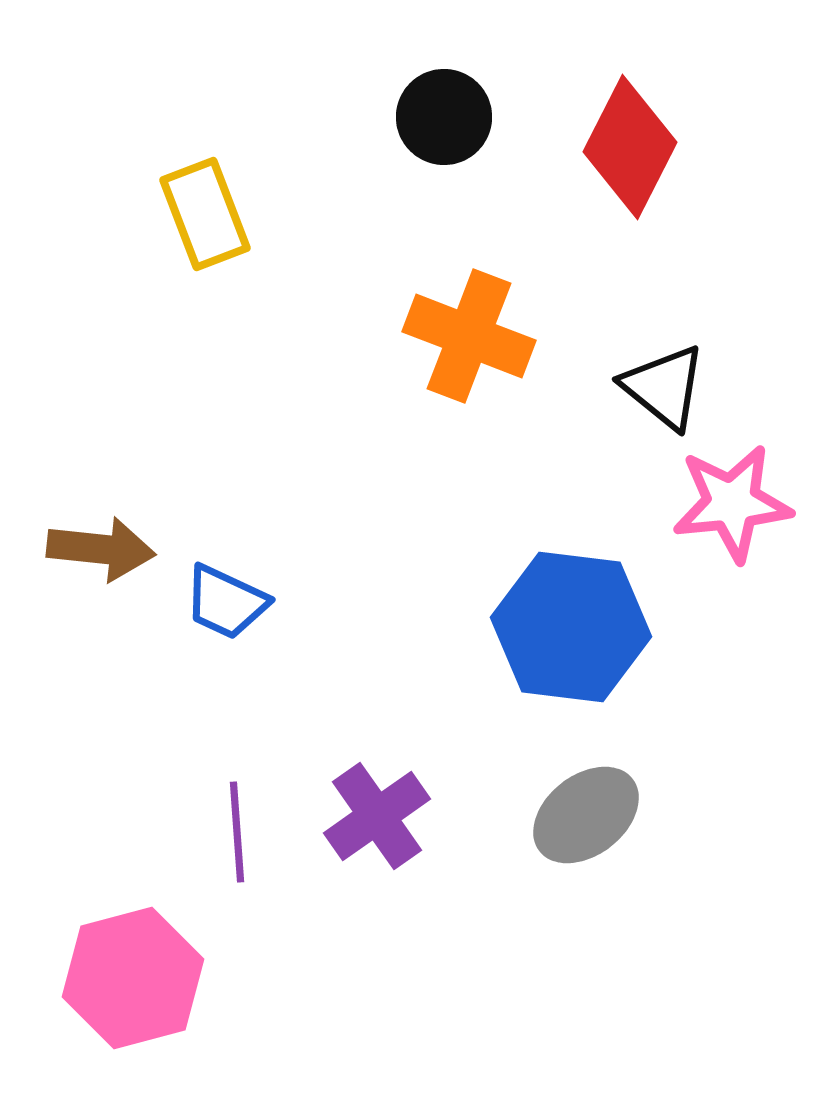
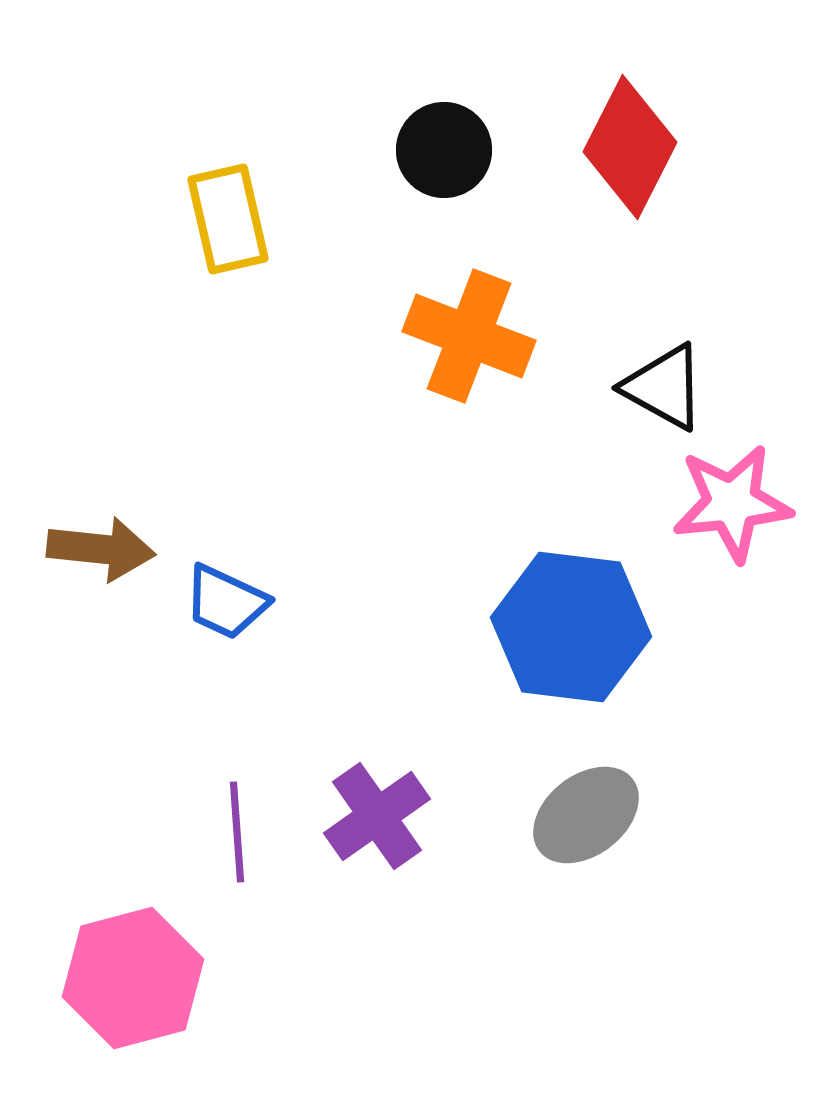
black circle: moved 33 px down
yellow rectangle: moved 23 px right, 5 px down; rotated 8 degrees clockwise
black triangle: rotated 10 degrees counterclockwise
